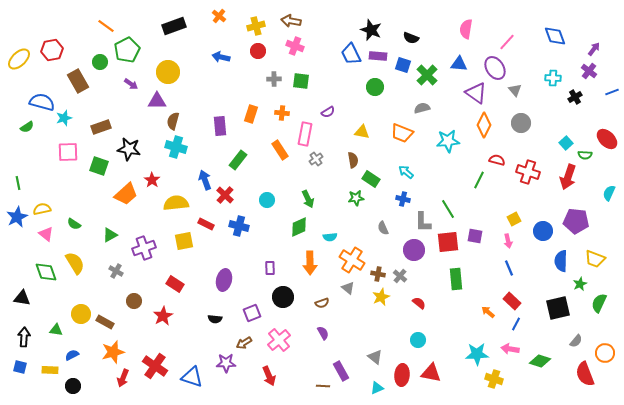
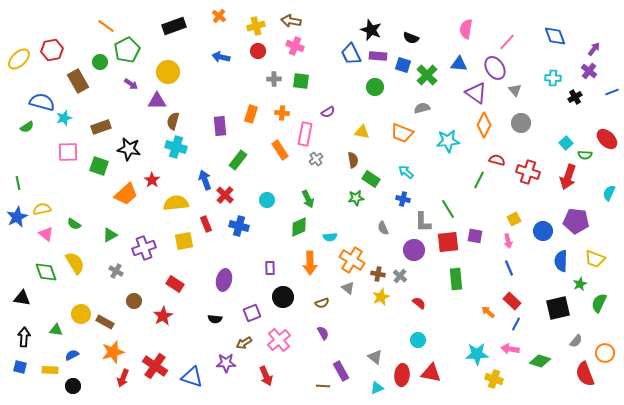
red rectangle at (206, 224): rotated 42 degrees clockwise
red arrow at (269, 376): moved 3 px left
